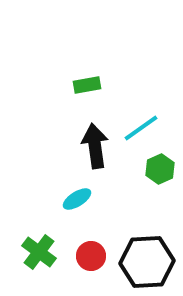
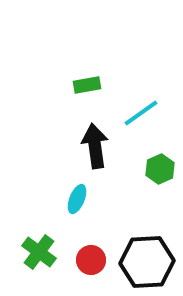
cyan line: moved 15 px up
cyan ellipse: rotated 36 degrees counterclockwise
red circle: moved 4 px down
